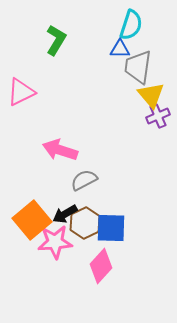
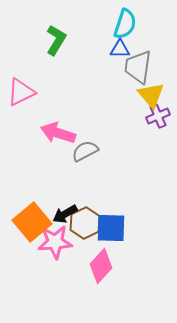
cyan semicircle: moved 6 px left, 1 px up
pink arrow: moved 2 px left, 17 px up
gray semicircle: moved 1 px right, 29 px up
orange square: moved 2 px down
